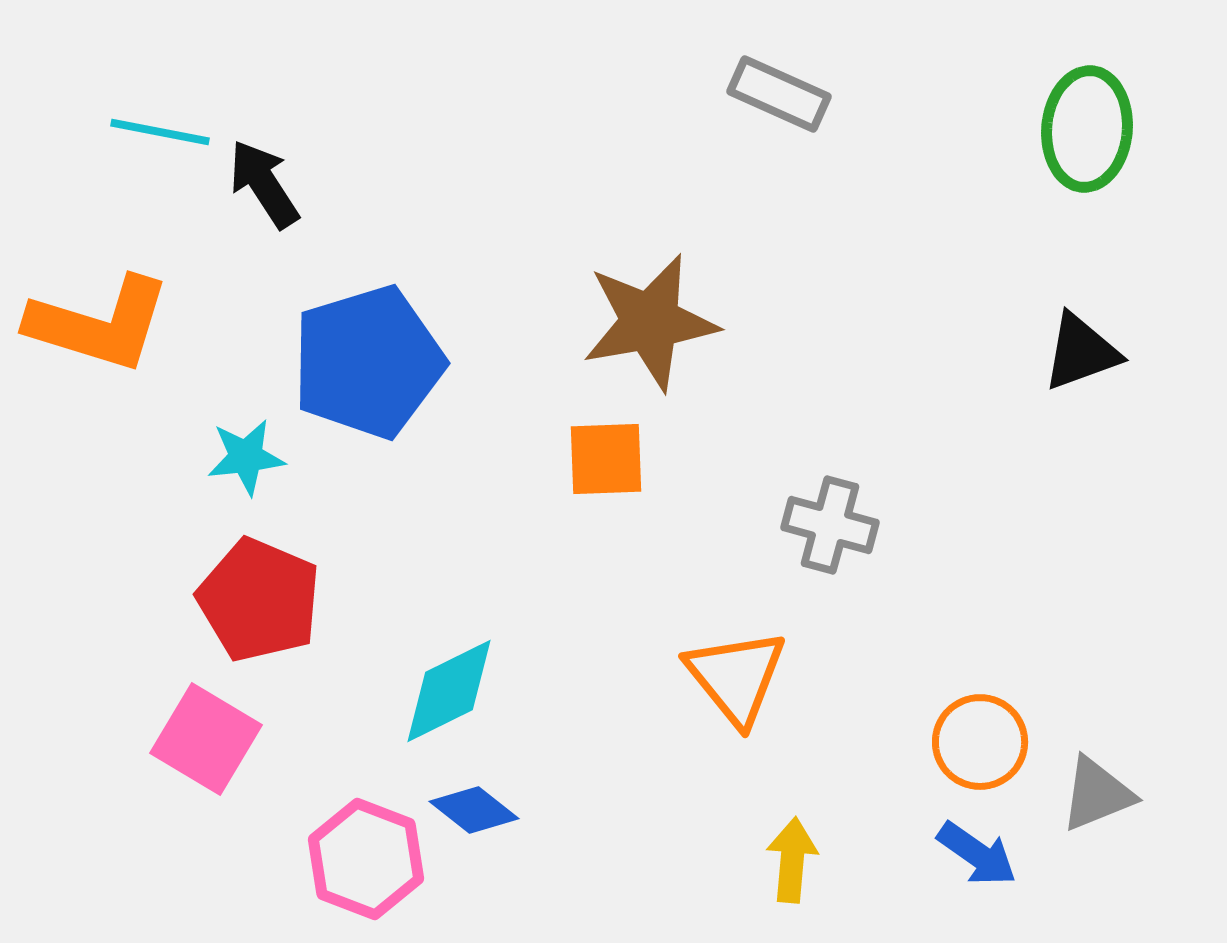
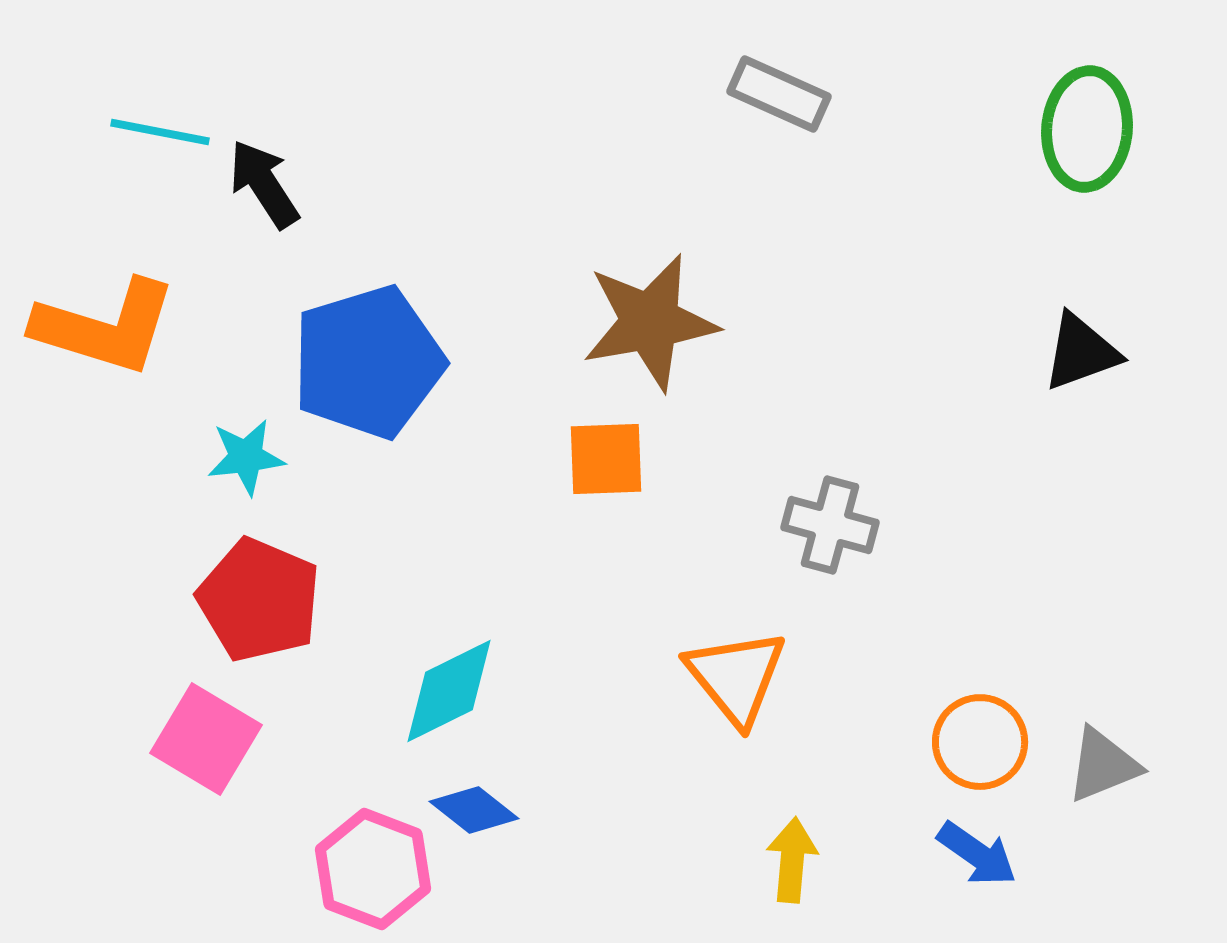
orange L-shape: moved 6 px right, 3 px down
gray triangle: moved 6 px right, 29 px up
pink hexagon: moved 7 px right, 10 px down
